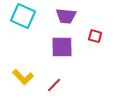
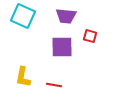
red square: moved 5 px left
yellow L-shape: rotated 55 degrees clockwise
red line: rotated 56 degrees clockwise
